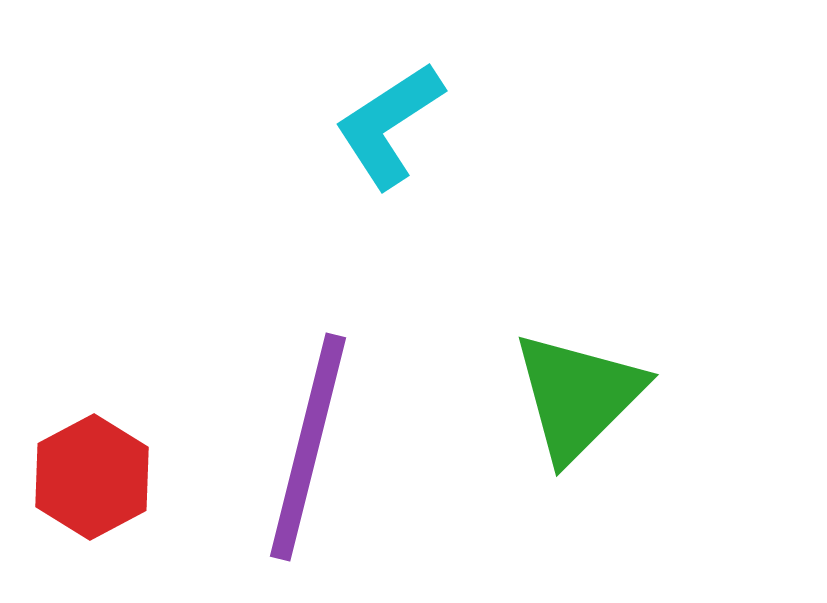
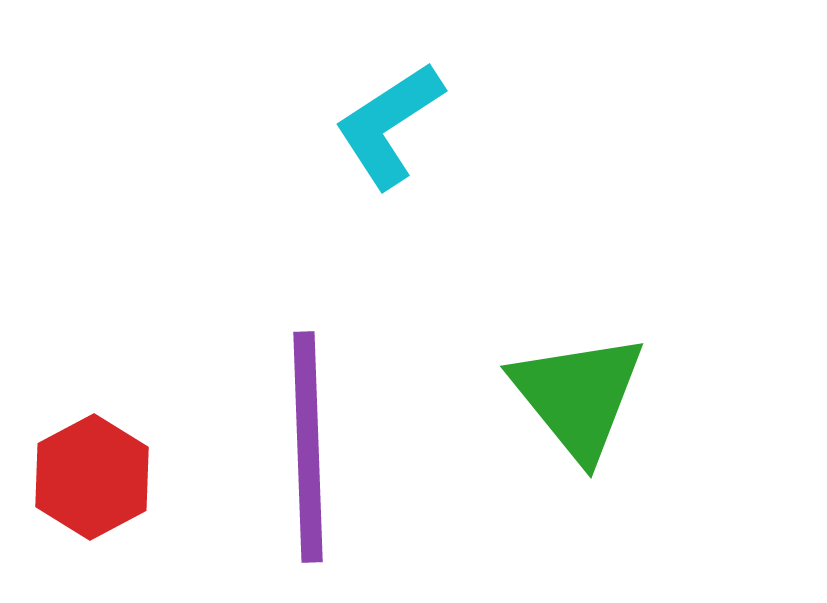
green triangle: rotated 24 degrees counterclockwise
purple line: rotated 16 degrees counterclockwise
